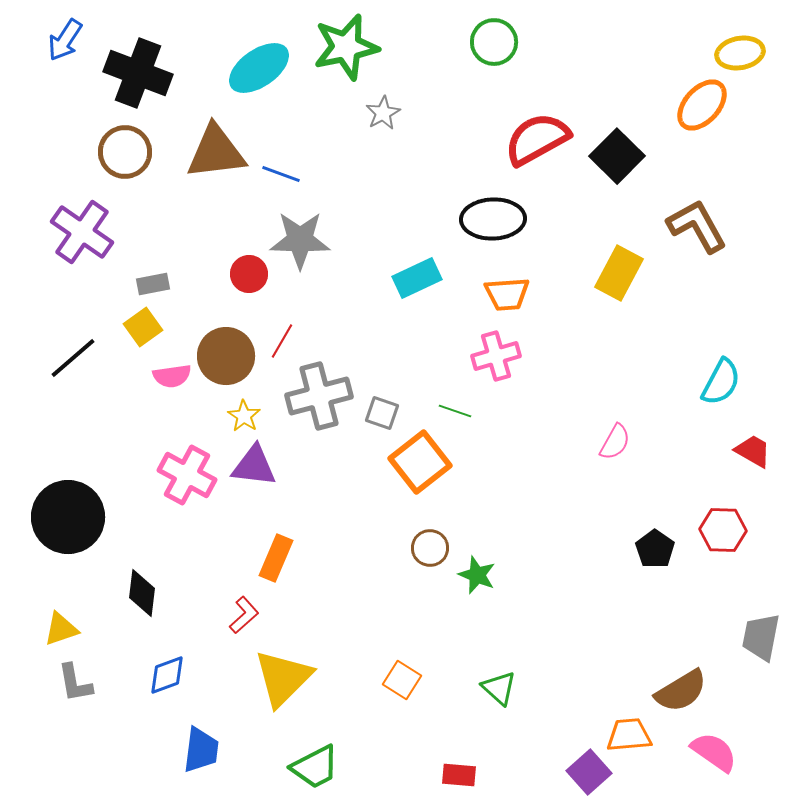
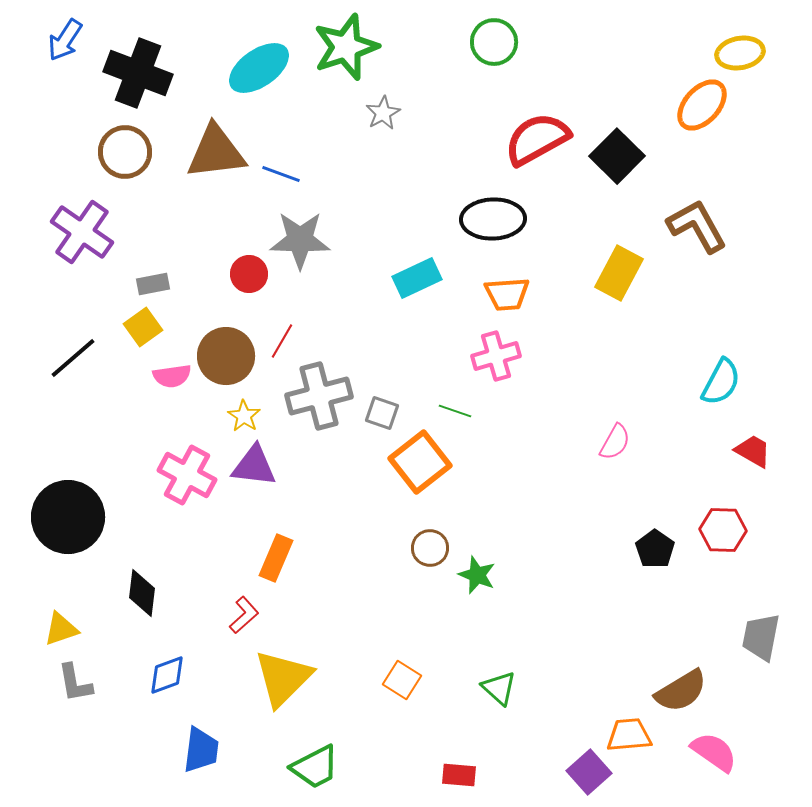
green star at (346, 47): rotated 6 degrees counterclockwise
